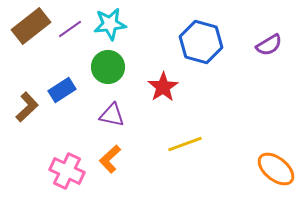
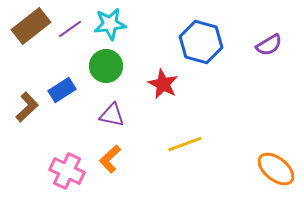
green circle: moved 2 px left, 1 px up
red star: moved 3 px up; rotated 12 degrees counterclockwise
